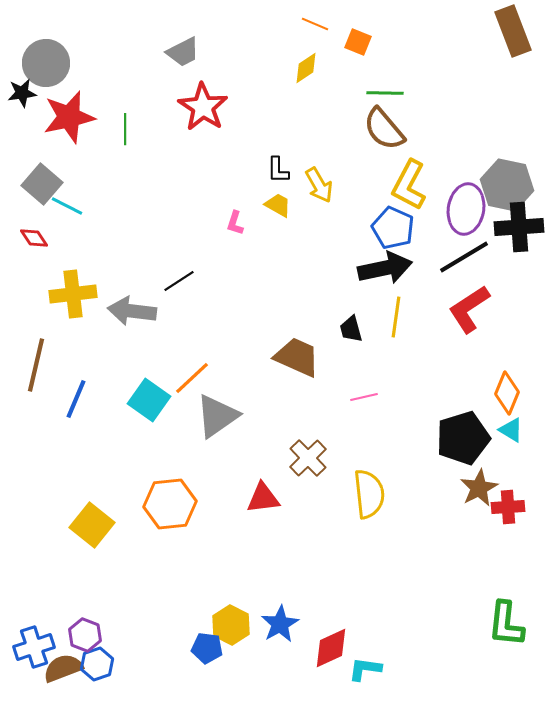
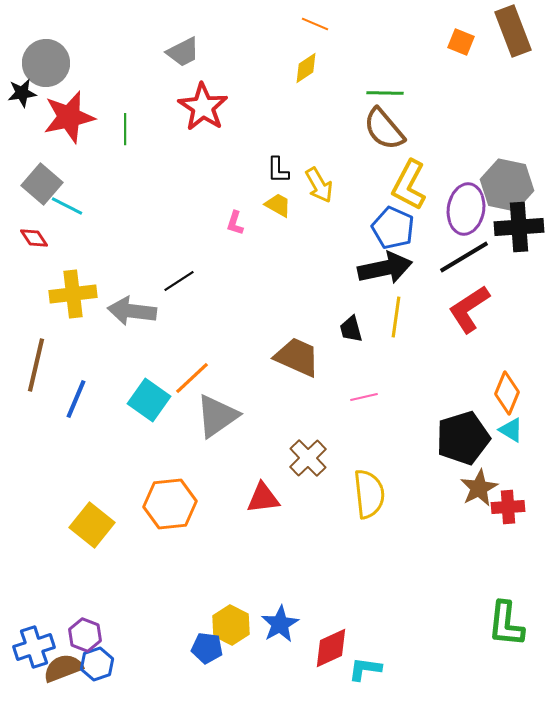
orange square at (358, 42): moved 103 px right
